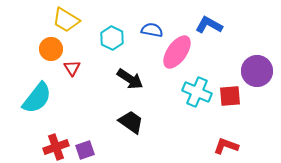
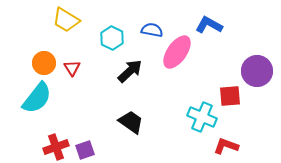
orange circle: moved 7 px left, 14 px down
black arrow: moved 8 px up; rotated 76 degrees counterclockwise
cyan cross: moved 5 px right, 25 px down
